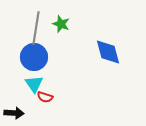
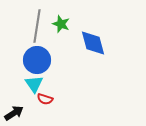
gray line: moved 1 px right, 2 px up
blue diamond: moved 15 px left, 9 px up
blue circle: moved 3 px right, 3 px down
red semicircle: moved 2 px down
black arrow: rotated 36 degrees counterclockwise
